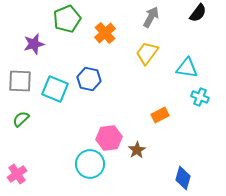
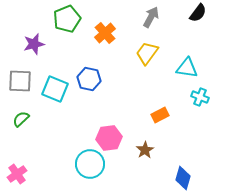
brown star: moved 8 px right
